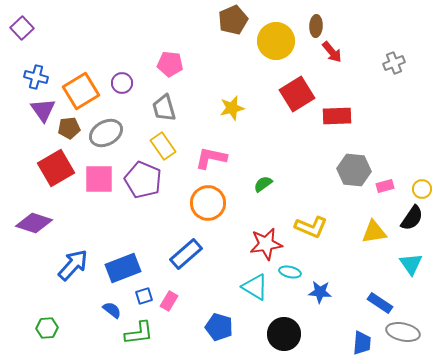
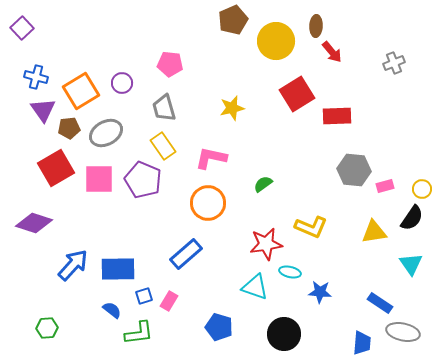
blue rectangle at (123, 268): moved 5 px left, 1 px down; rotated 20 degrees clockwise
cyan triangle at (255, 287): rotated 12 degrees counterclockwise
